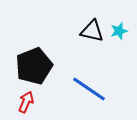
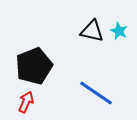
cyan star: rotated 30 degrees counterclockwise
blue line: moved 7 px right, 4 px down
